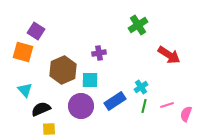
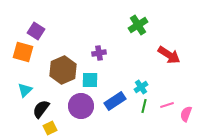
cyan triangle: rotated 28 degrees clockwise
black semicircle: rotated 30 degrees counterclockwise
yellow square: moved 1 px right, 1 px up; rotated 24 degrees counterclockwise
